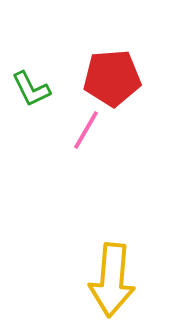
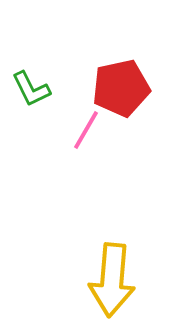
red pentagon: moved 9 px right, 10 px down; rotated 8 degrees counterclockwise
